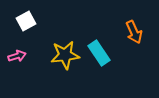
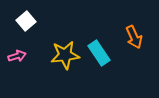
white square: rotated 12 degrees counterclockwise
orange arrow: moved 5 px down
